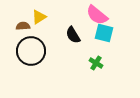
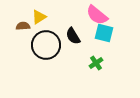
black semicircle: moved 1 px down
black circle: moved 15 px right, 6 px up
green cross: rotated 24 degrees clockwise
